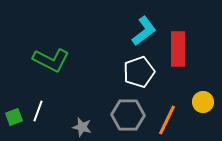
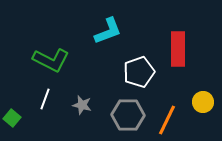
cyan L-shape: moved 36 px left; rotated 16 degrees clockwise
white line: moved 7 px right, 12 px up
green square: moved 2 px left, 1 px down; rotated 30 degrees counterclockwise
gray star: moved 22 px up
